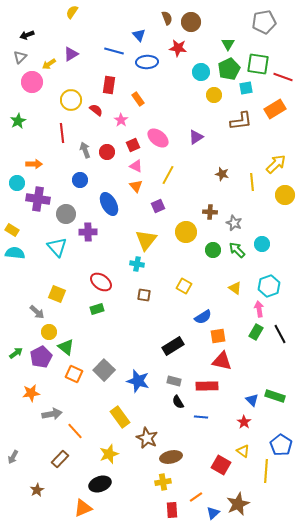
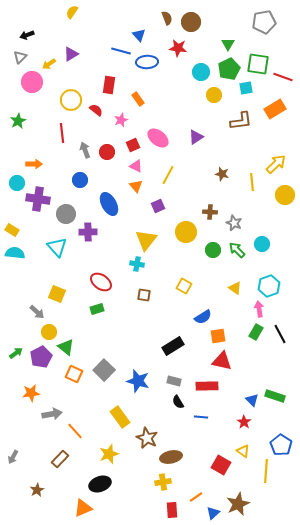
blue line at (114, 51): moved 7 px right
pink star at (121, 120): rotated 16 degrees clockwise
